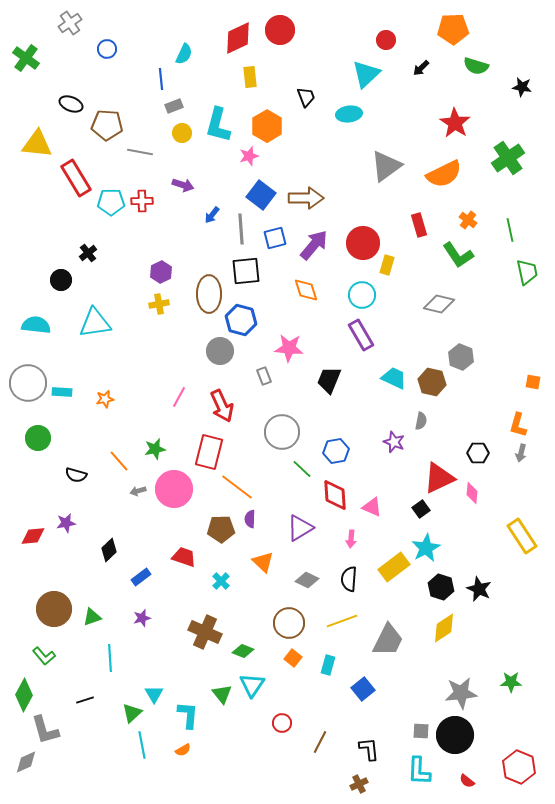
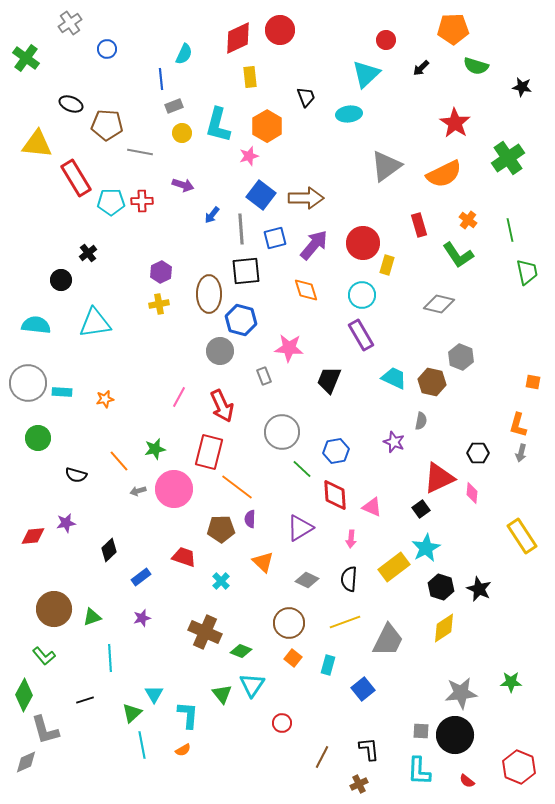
yellow line at (342, 621): moved 3 px right, 1 px down
green diamond at (243, 651): moved 2 px left
brown line at (320, 742): moved 2 px right, 15 px down
